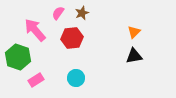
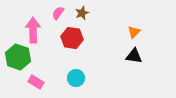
pink arrow: moved 2 px left; rotated 40 degrees clockwise
red hexagon: rotated 15 degrees clockwise
black triangle: rotated 18 degrees clockwise
pink rectangle: moved 2 px down; rotated 63 degrees clockwise
